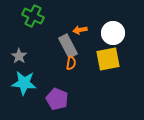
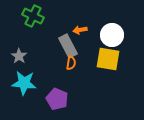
white circle: moved 1 px left, 2 px down
yellow square: rotated 20 degrees clockwise
